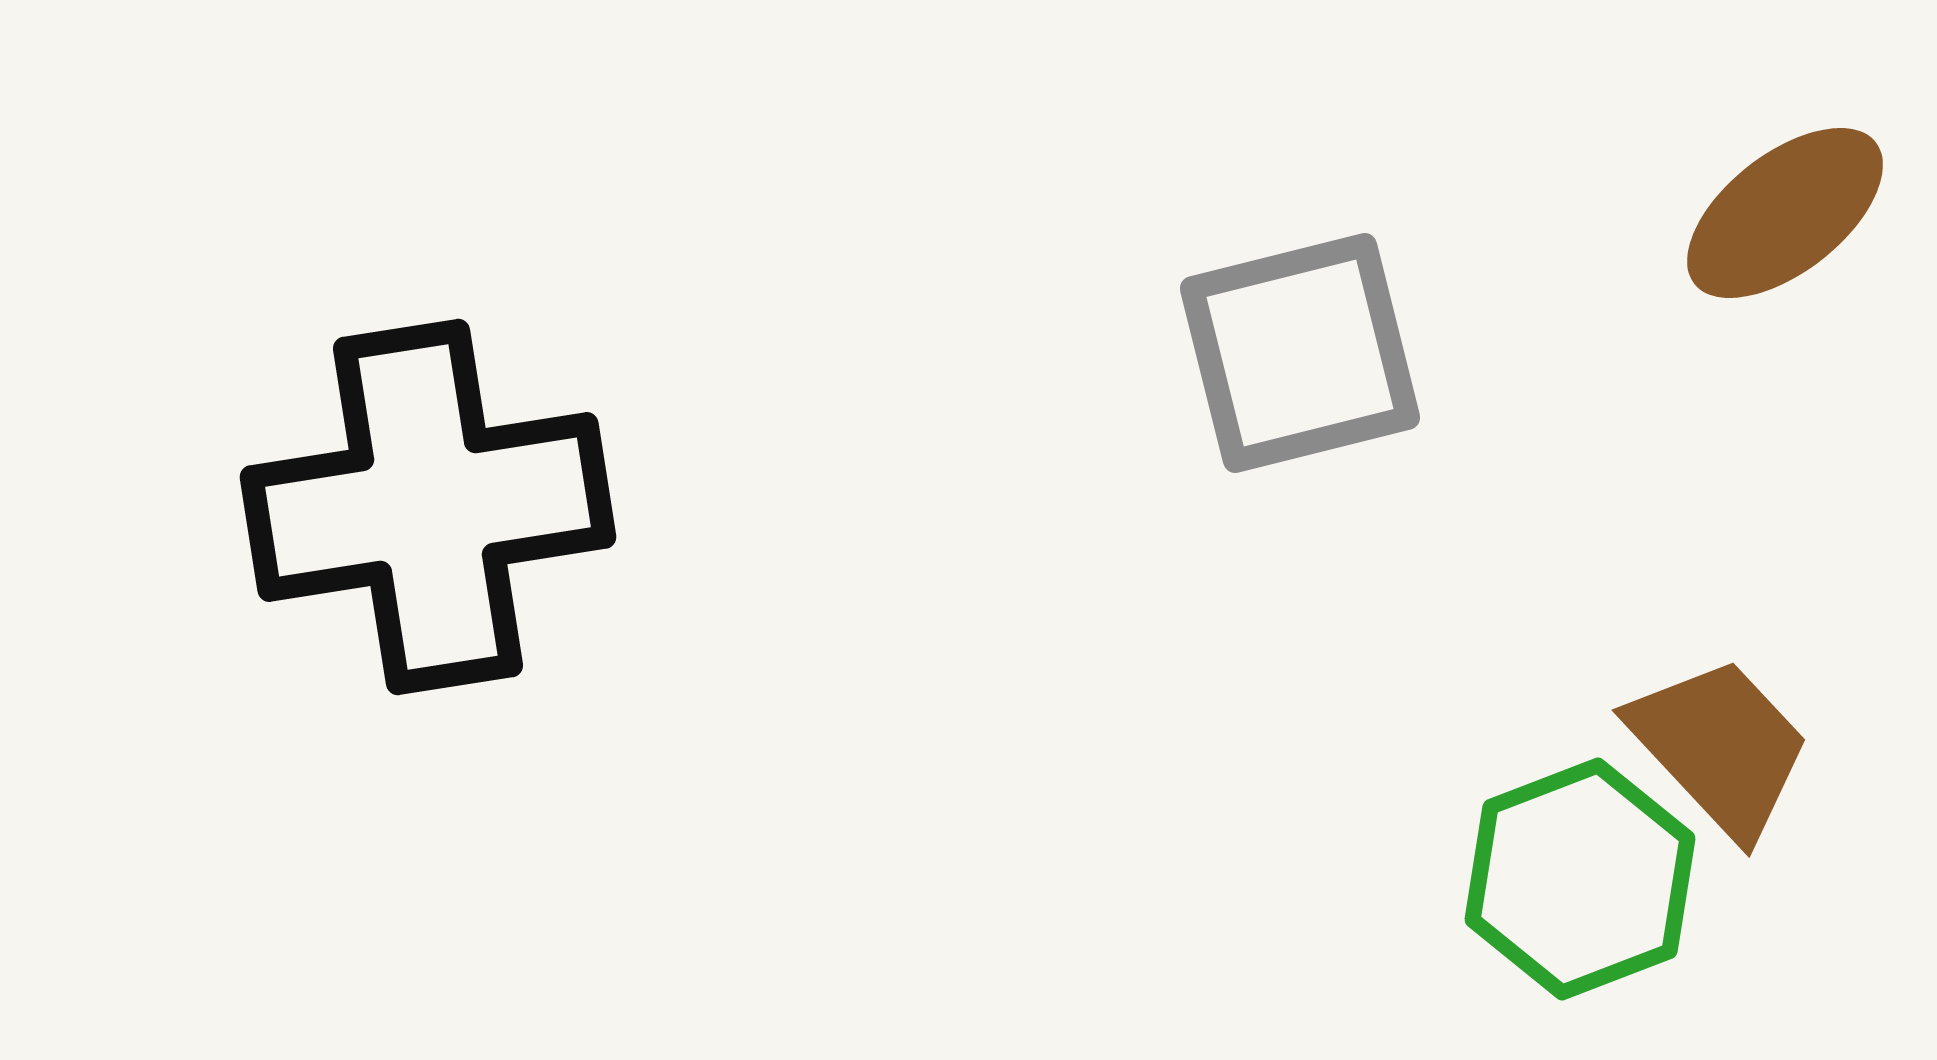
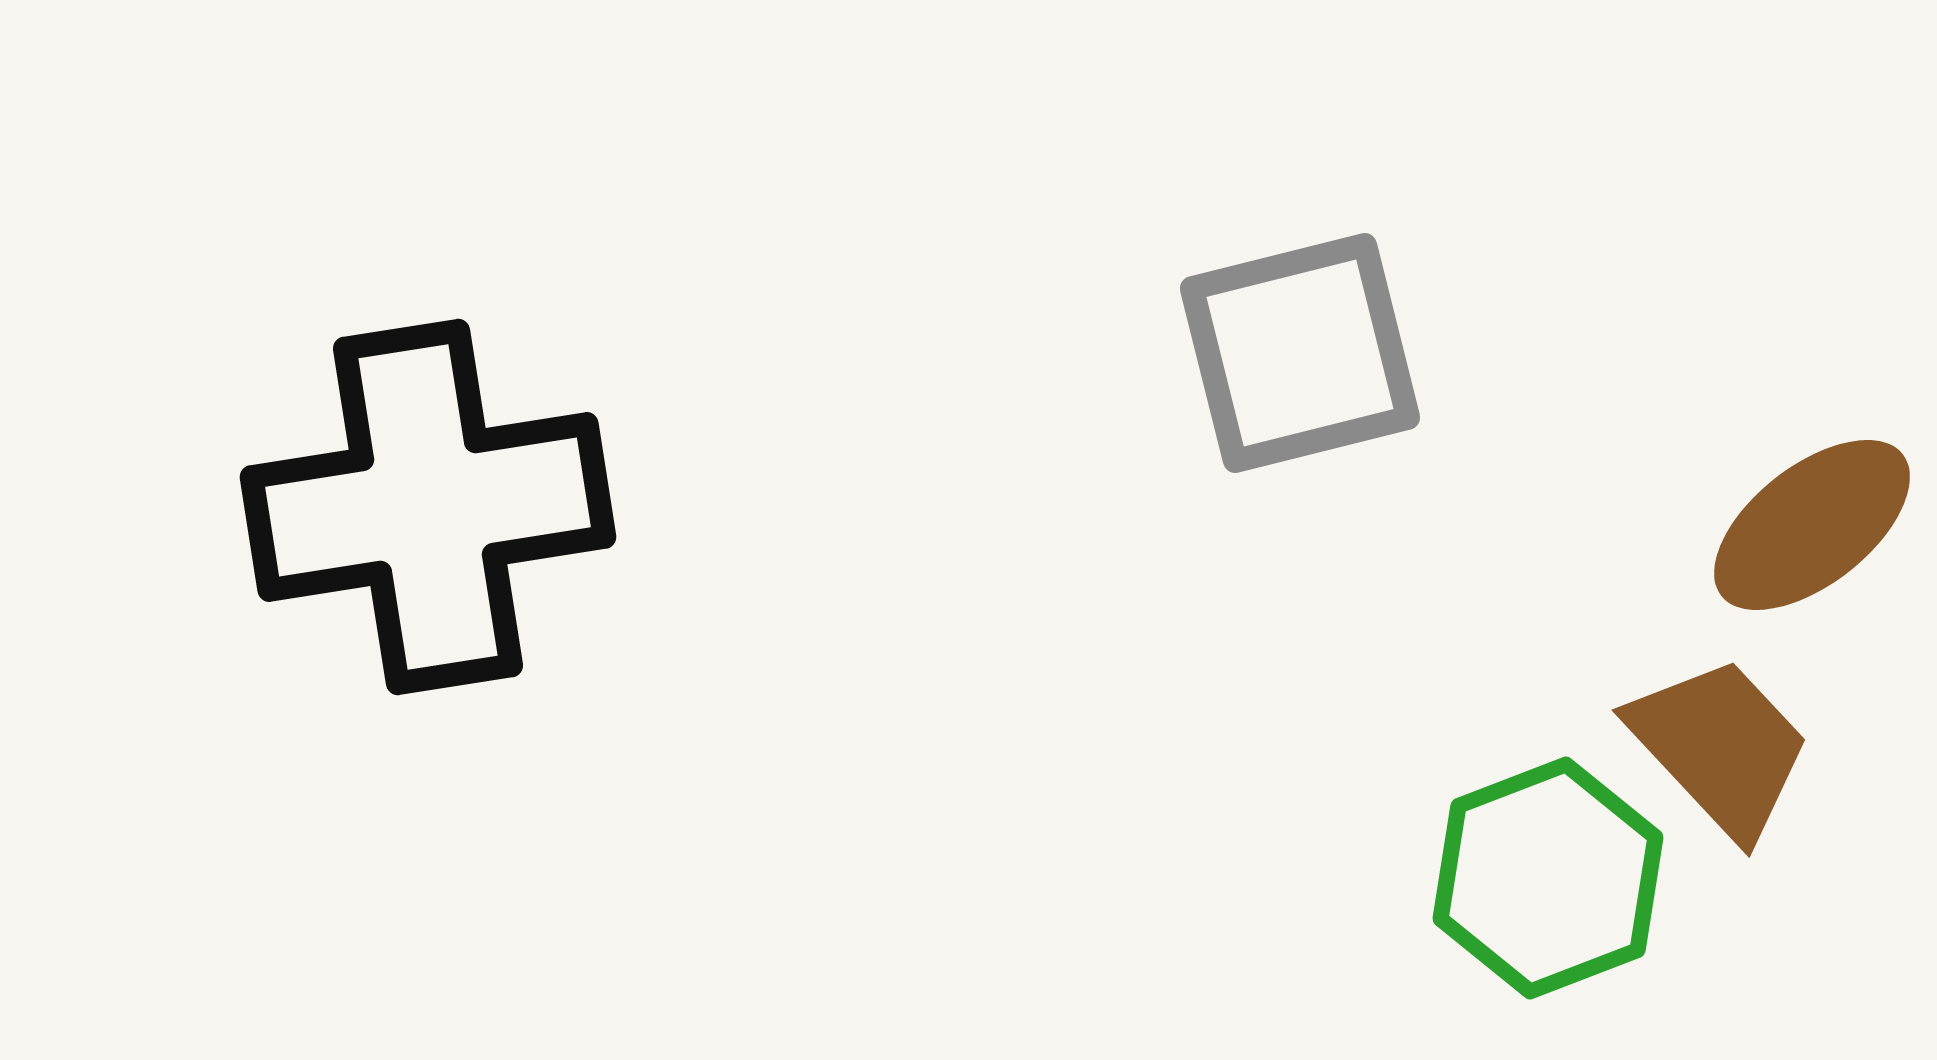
brown ellipse: moved 27 px right, 312 px down
green hexagon: moved 32 px left, 1 px up
